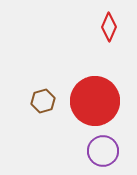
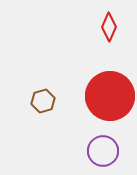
red circle: moved 15 px right, 5 px up
